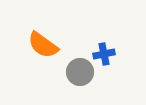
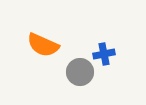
orange semicircle: rotated 12 degrees counterclockwise
